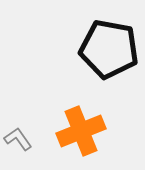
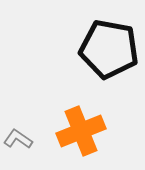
gray L-shape: rotated 20 degrees counterclockwise
